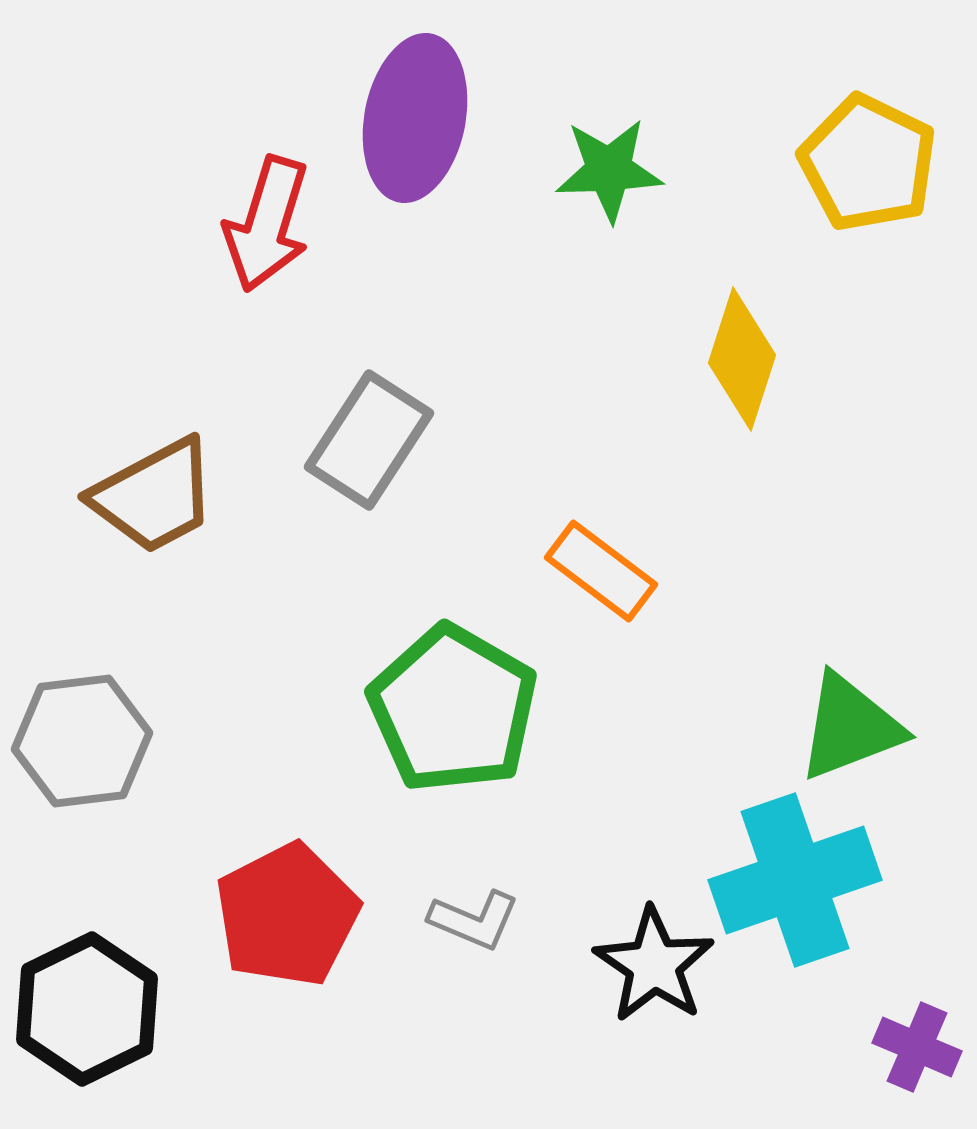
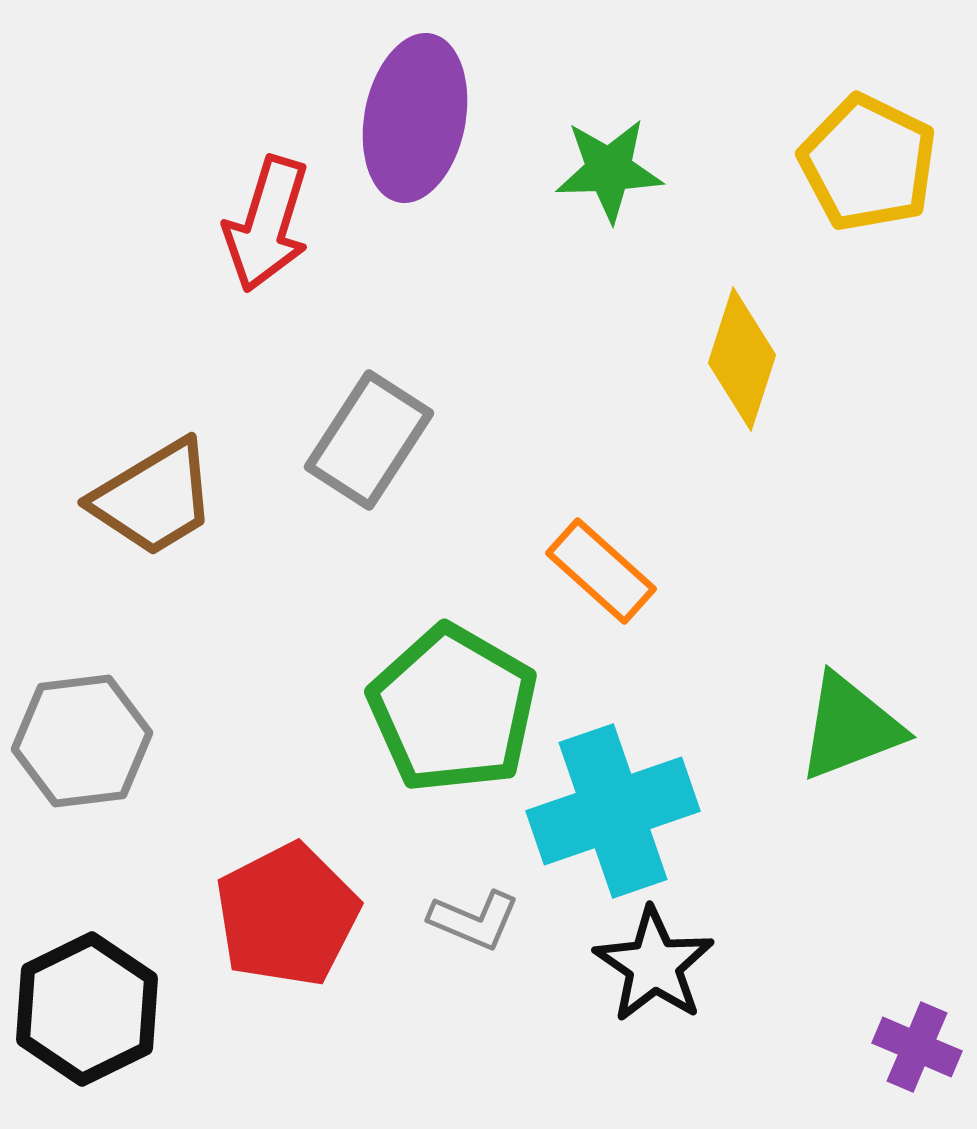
brown trapezoid: moved 2 px down; rotated 3 degrees counterclockwise
orange rectangle: rotated 5 degrees clockwise
cyan cross: moved 182 px left, 69 px up
